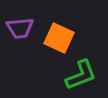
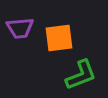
orange square: rotated 32 degrees counterclockwise
